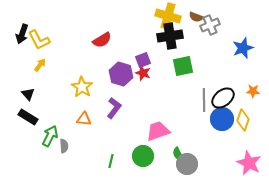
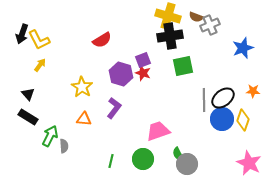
green circle: moved 3 px down
